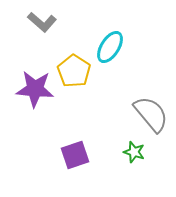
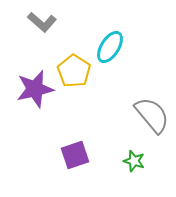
purple star: rotated 18 degrees counterclockwise
gray semicircle: moved 1 px right, 1 px down
green star: moved 9 px down
